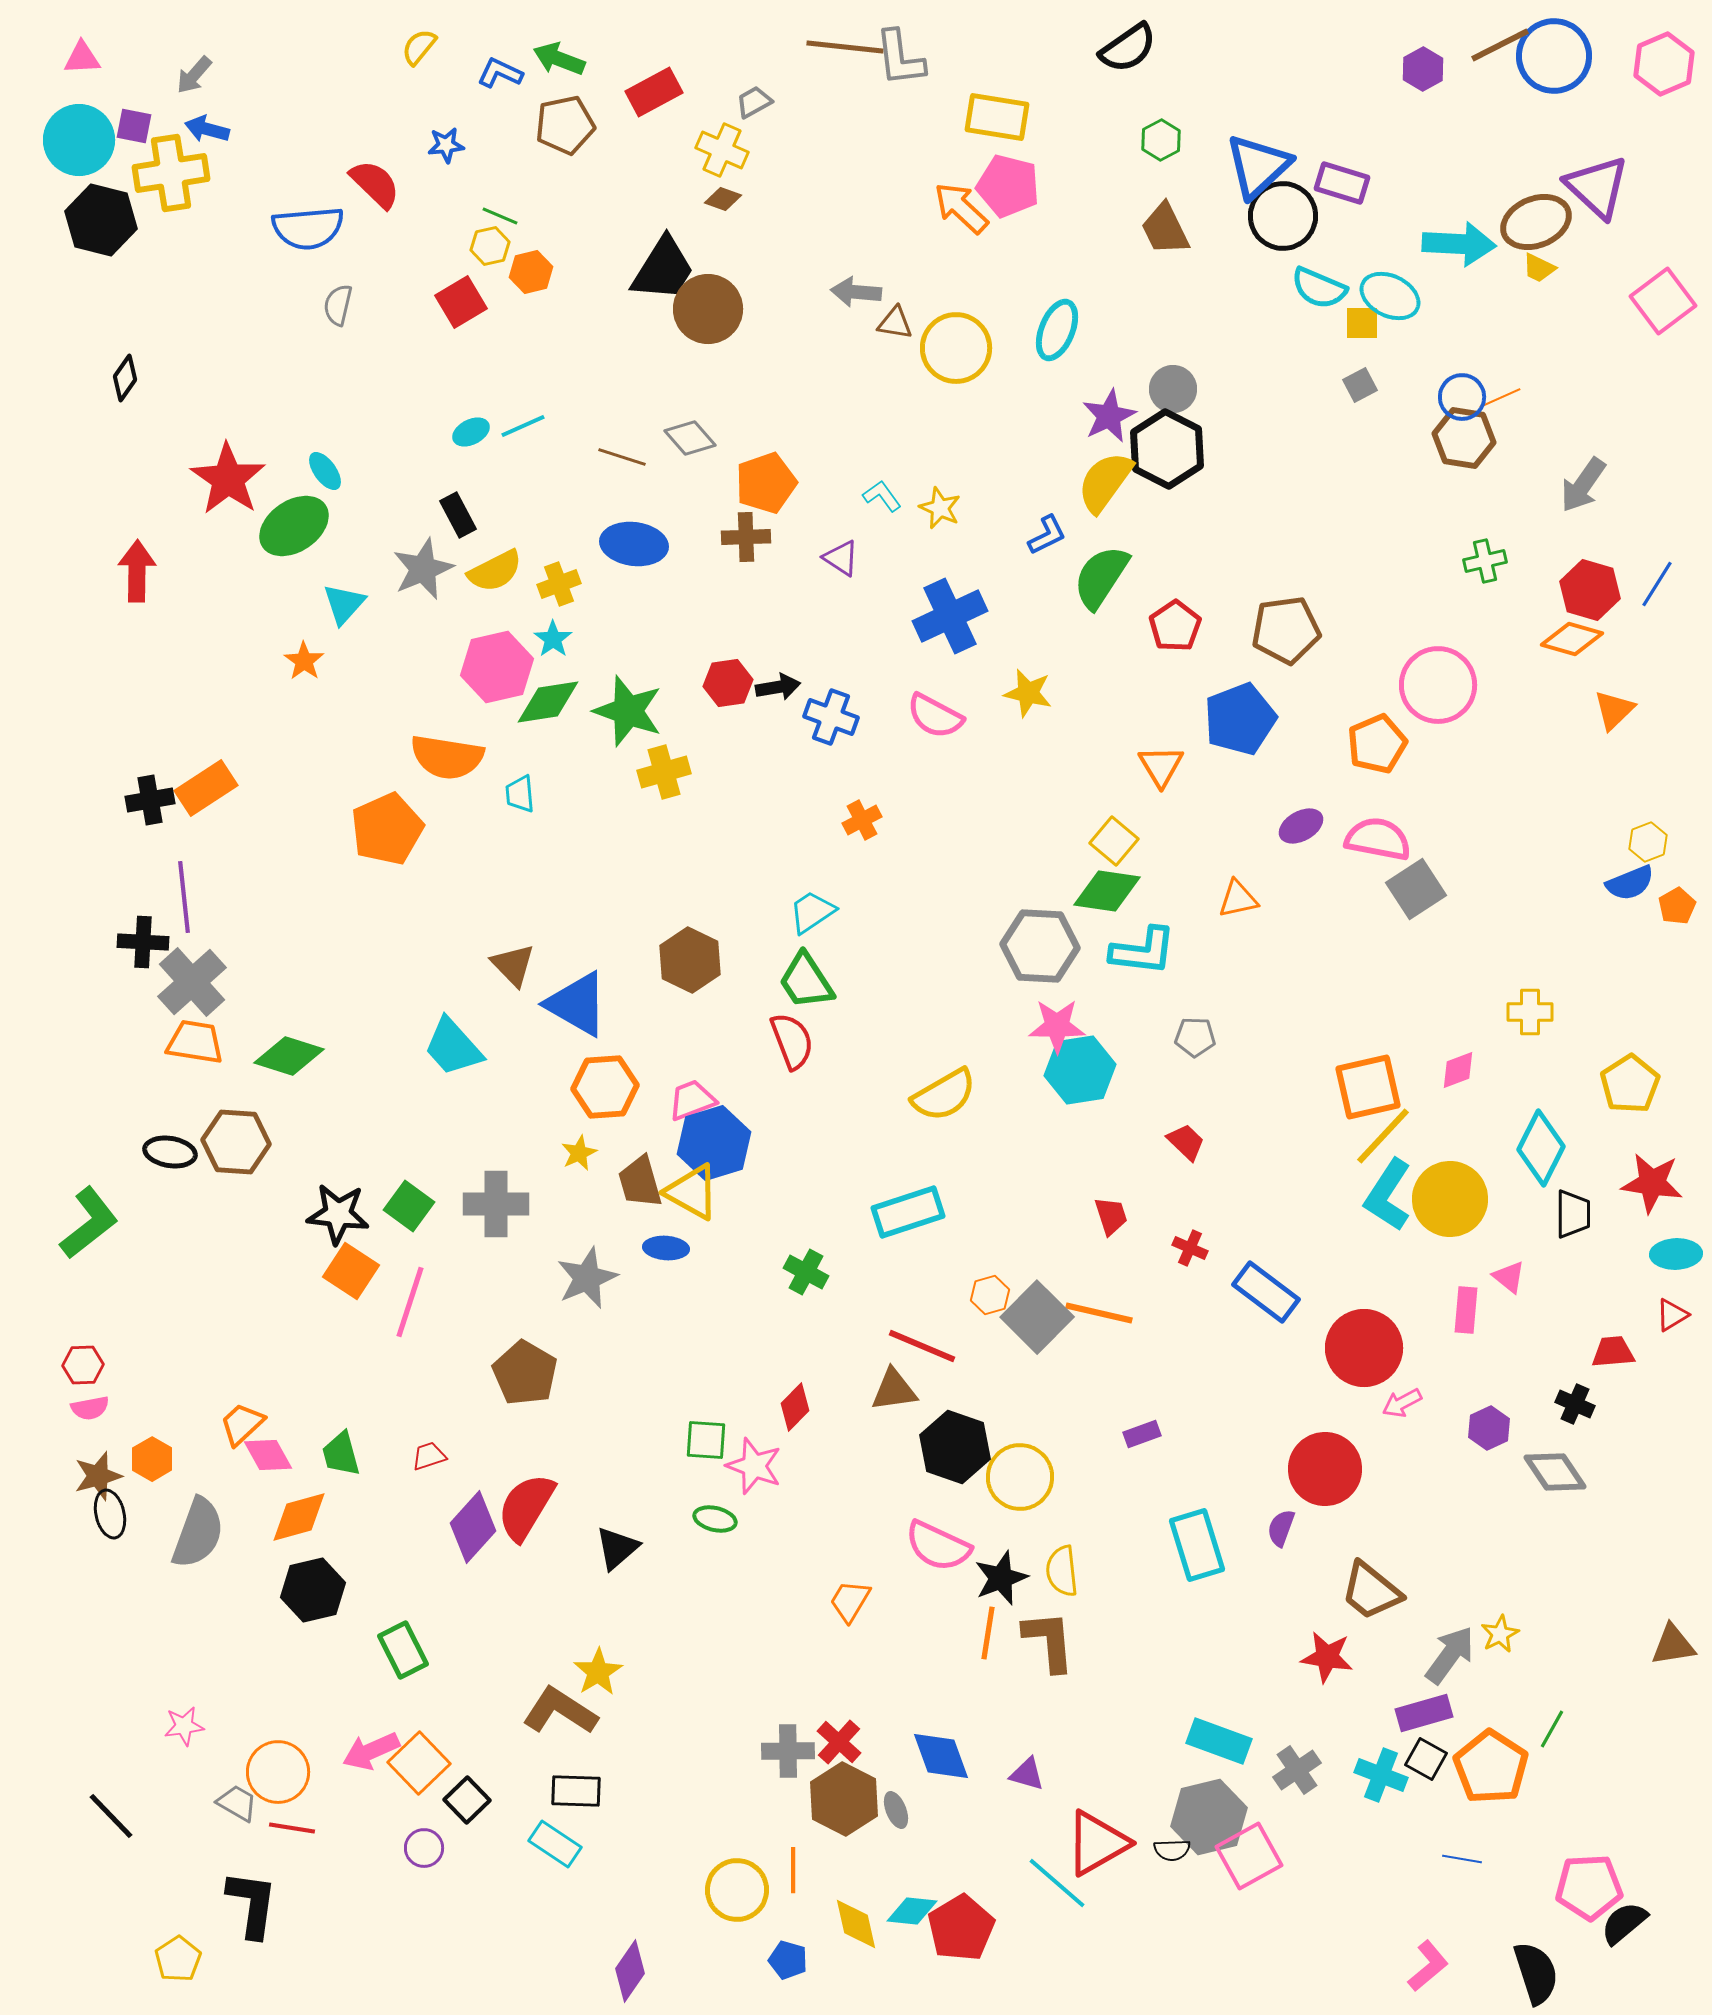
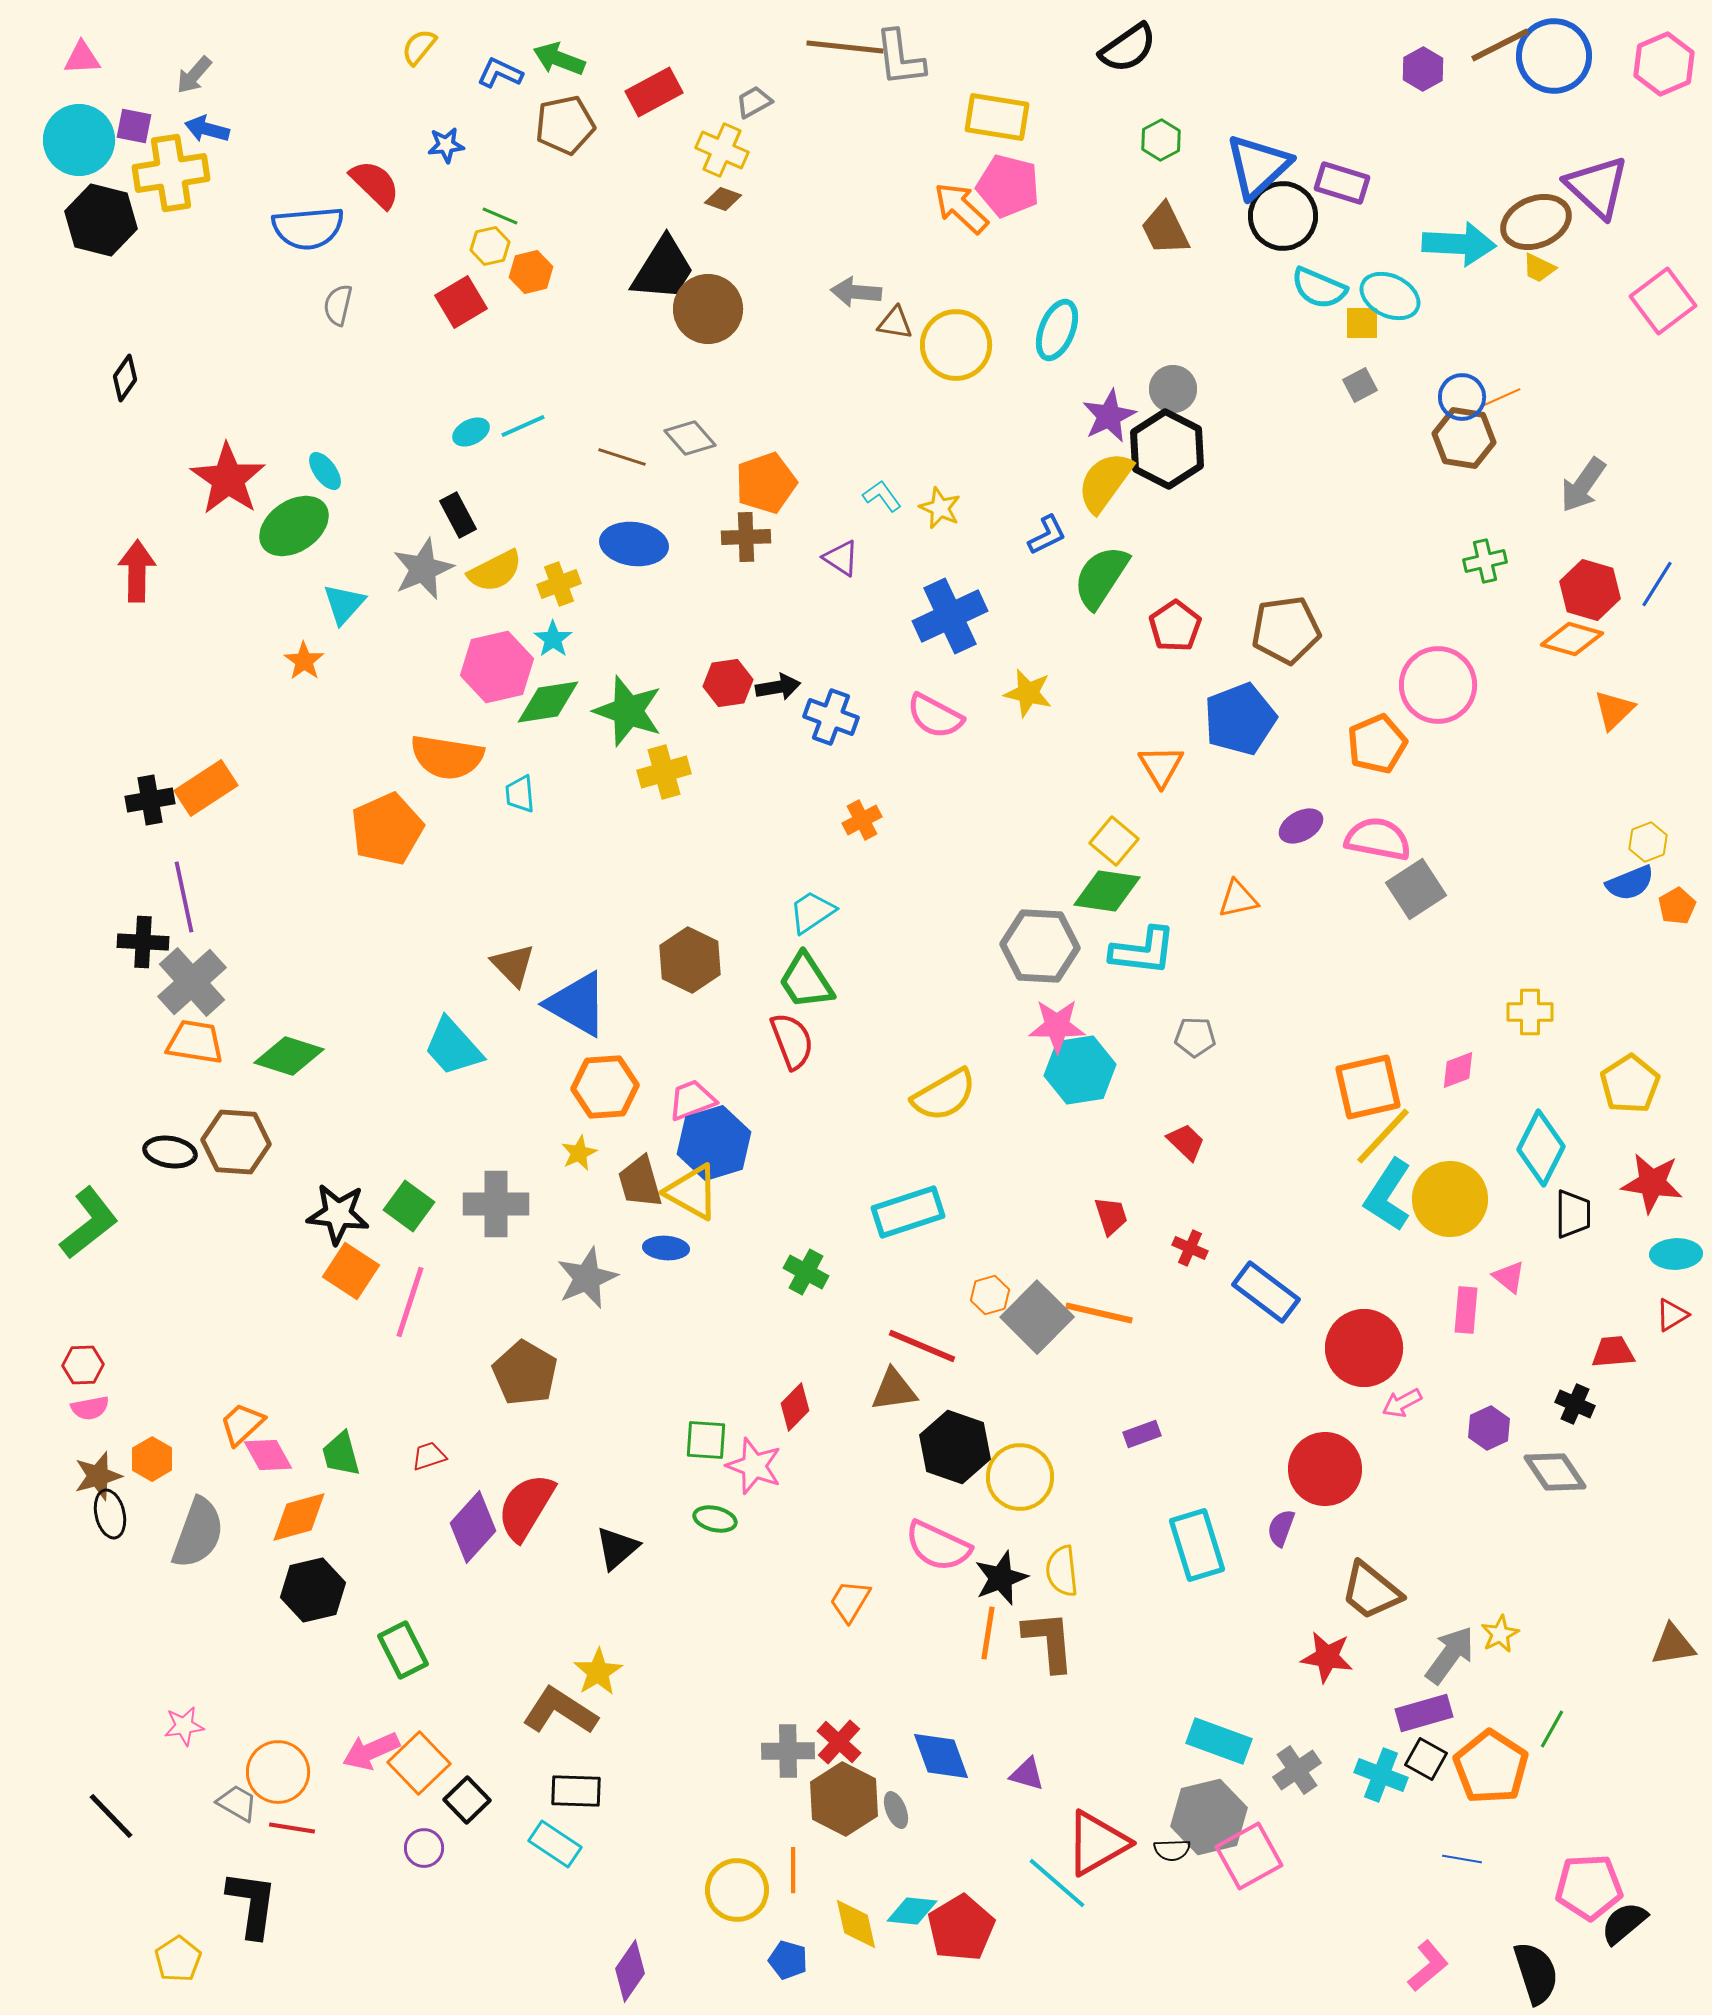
yellow circle at (956, 348): moved 3 px up
purple line at (184, 897): rotated 6 degrees counterclockwise
